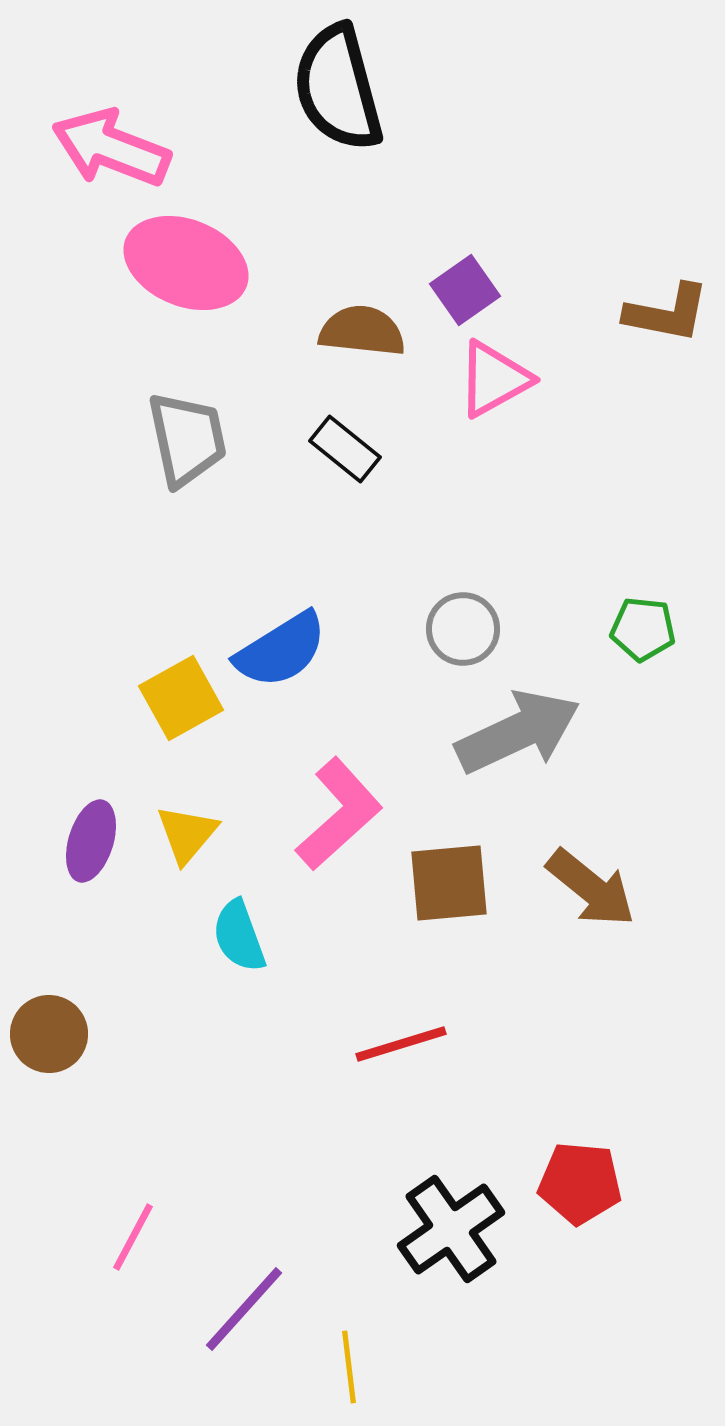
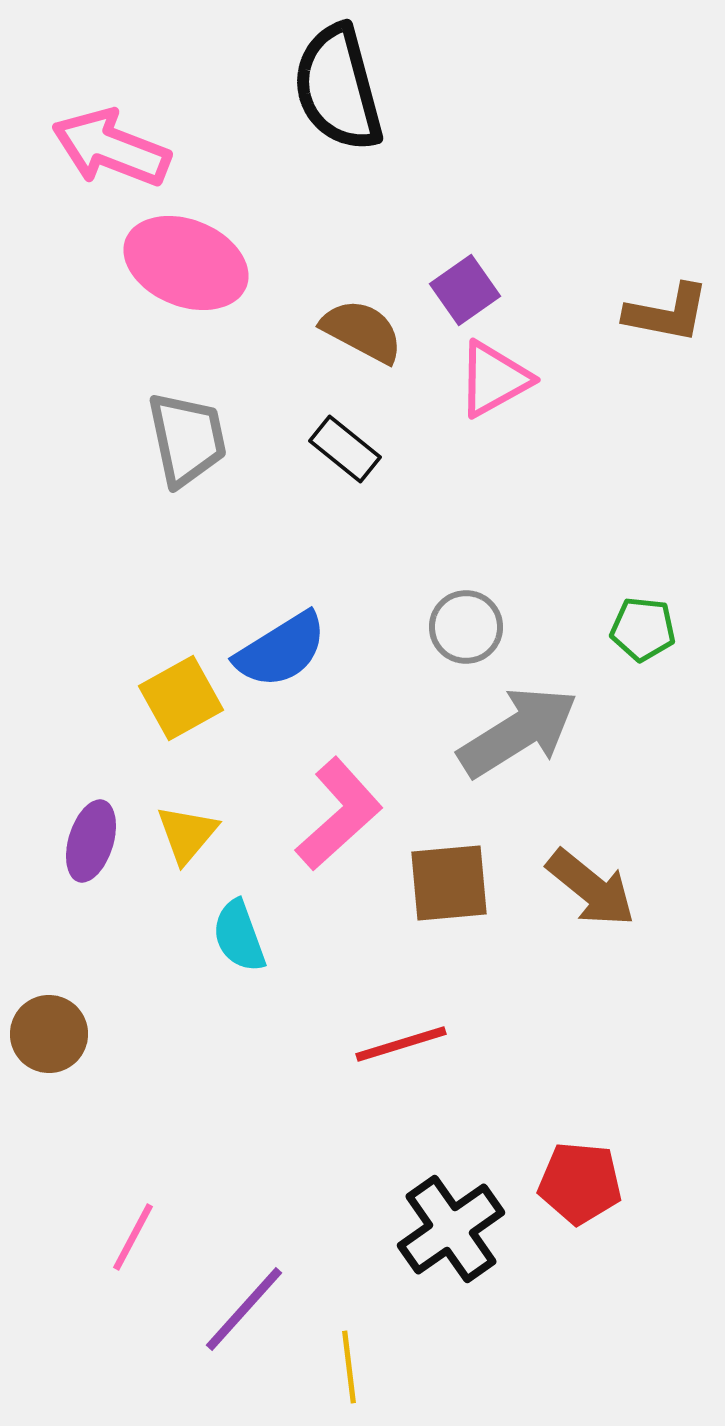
brown semicircle: rotated 22 degrees clockwise
gray circle: moved 3 px right, 2 px up
gray arrow: rotated 7 degrees counterclockwise
